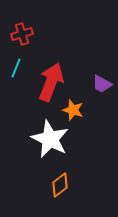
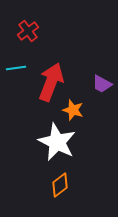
red cross: moved 6 px right, 3 px up; rotated 20 degrees counterclockwise
cyan line: rotated 60 degrees clockwise
white star: moved 7 px right, 3 px down
